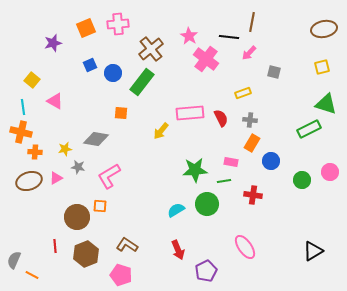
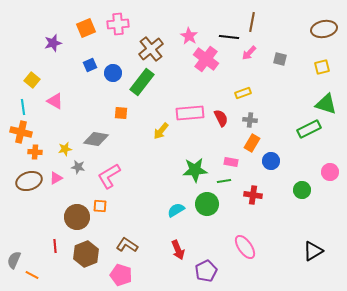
gray square at (274, 72): moved 6 px right, 13 px up
green circle at (302, 180): moved 10 px down
